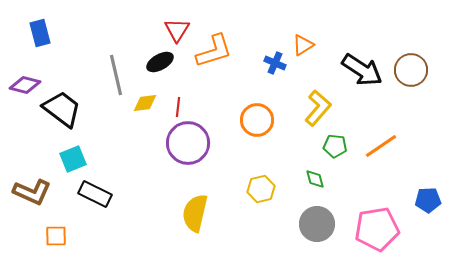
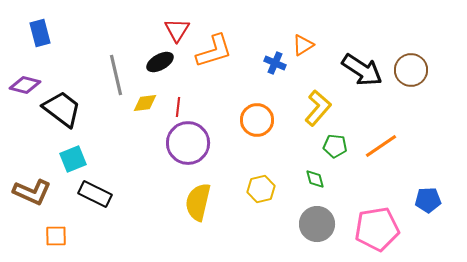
yellow semicircle: moved 3 px right, 11 px up
